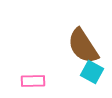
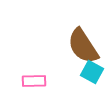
pink rectangle: moved 1 px right
